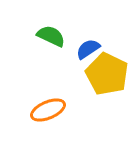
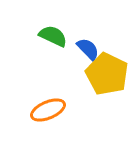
green semicircle: moved 2 px right
blue semicircle: rotated 80 degrees clockwise
